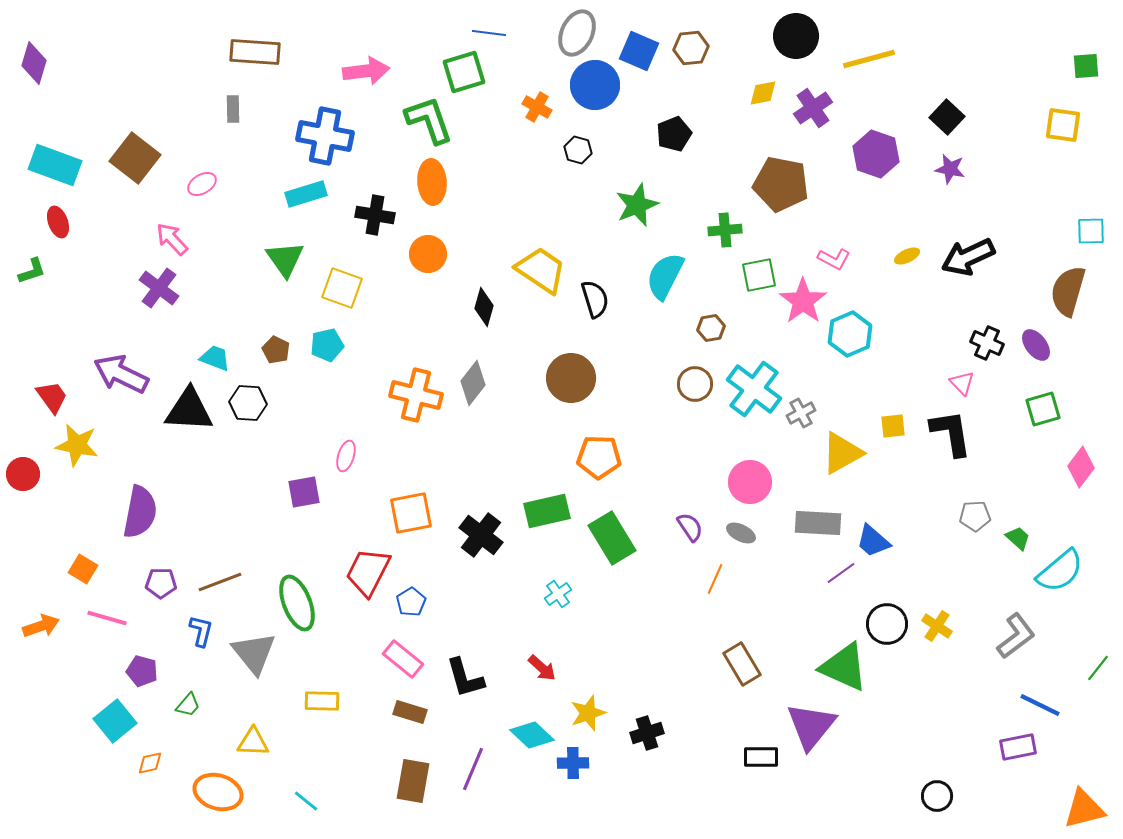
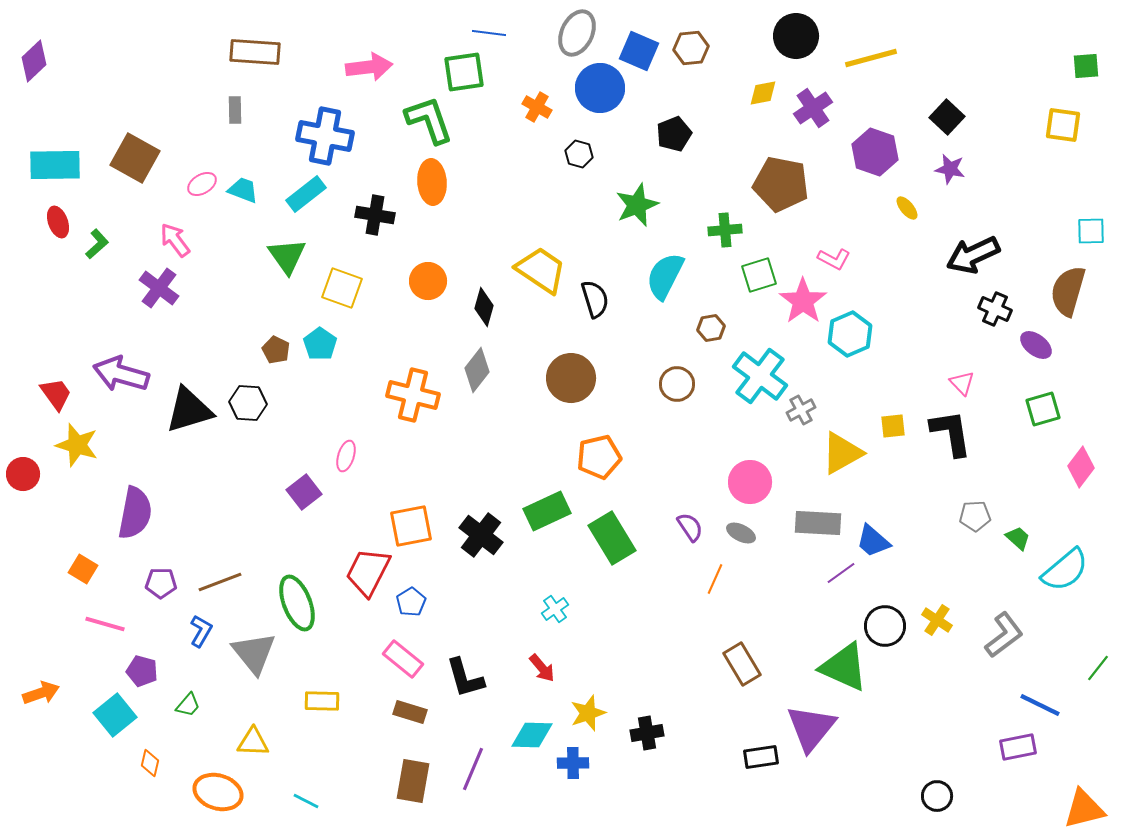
yellow line at (869, 59): moved 2 px right, 1 px up
purple diamond at (34, 63): moved 2 px up; rotated 30 degrees clockwise
pink arrow at (366, 71): moved 3 px right, 4 px up
green square at (464, 72): rotated 9 degrees clockwise
blue circle at (595, 85): moved 5 px right, 3 px down
gray rectangle at (233, 109): moved 2 px right, 1 px down
black hexagon at (578, 150): moved 1 px right, 4 px down
purple hexagon at (876, 154): moved 1 px left, 2 px up
brown square at (135, 158): rotated 9 degrees counterclockwise
cyan rectangle at (55, 165): rotated 21 degrees counterclockwise
cyan rectangle at (306, 194): rotated 21 degrees counterclockwise
pink arrow at (172, 239): moved 3 px right, 1 px down; rotated 6 degrees clockwise
orange circle at (428, 254): moved 27 px down
yellow ellipse at (907, 256): moved 48 px up; rotated 75 degrees clockwise
black arrow at (968, 257): moved 5 px right, 2 px up
green triangle at (285, 259): moved 2 px right, 3 px up
green L-shape at (32, 271): moved 65 px right, 27 px up; rotated 24 degrees counterclockwise
green square at (759, 275): rotated 6 degrees counterclockwise
black cross at (987, 343): moved 8 px right, 34 px up
cyan pentagon at (327, 345): moved 7 px left, 1 px up; rotated 24 degrees counterclockwise
purple ellipse at (1036, 345): rotated 16 degrees counterclockwise
cyan trapezoid at (215, 358): moved 28 px right, 168 px up
purple arrow at (121, 374): rotated 10 degrees counterclockwise
gray diamond at (473, 383): moved 4 px right, 13 px up
brown circle at (695, 384): moved 18 px left
cyan cross at (754, 389): moved 6 px right, 13 px up
orange cross at (416, 395): moved 3 px left
red trapezoid at (52, 397): moved 4 px right, 3 px up
black triangle at (189, 410): rotated 20 degrees counterclockwise
gray cross at (801, 413): moved 3 px up
yellow star at (77, 445): rotated 6 degrees clockwise
orange pentagon at (599, 457): rotated 15 degrees counterclockwise
purple square at (304, 492): rotated 28 degrees counterclockwise
green rectangle at (547, 511): rotated 12 degrees counterclockwise
purple semicircle at (140, 512): moved 5 px left, 1 px down
orange square at (411, 513): moved 13 px down
cyan semicircle at (1060, 571): moved 5 px right, 1 px up
cyan cross at (558, 594): moved 3 px left, 15 px down
pink line at (107, 618): moved 2 px left, 6 px down
black circle at (887, 624): moved 2 px left, 2 px down
orange arrow at (41, 626): moved 67 px down
yellow cross at (937, 626): moved 6 px up
blue L-shape at (201, 631): rotated 16 degrees clockwise
gray L-shape at (1016, 636): moved 12 px left, 1 px up
red arrow at (542, 668): rotated 8 degrees clockwise
cyan square at (115, 721): moved 6 px up
purple triangle at (811, 726): moved 2 px down
black cross at (647, 733): rotated 8 degrees clockwise
cyan diamond at (532, 735): rotated 42 degrees counterclockwise
black rectangle at (761, 757): rotated 8 degrees counterclockwise
orange diamond at (150, 763): rotated 64 degrees counterclockwise
cyan line at (306, 801): rotated 12 degrees counterclockwise
